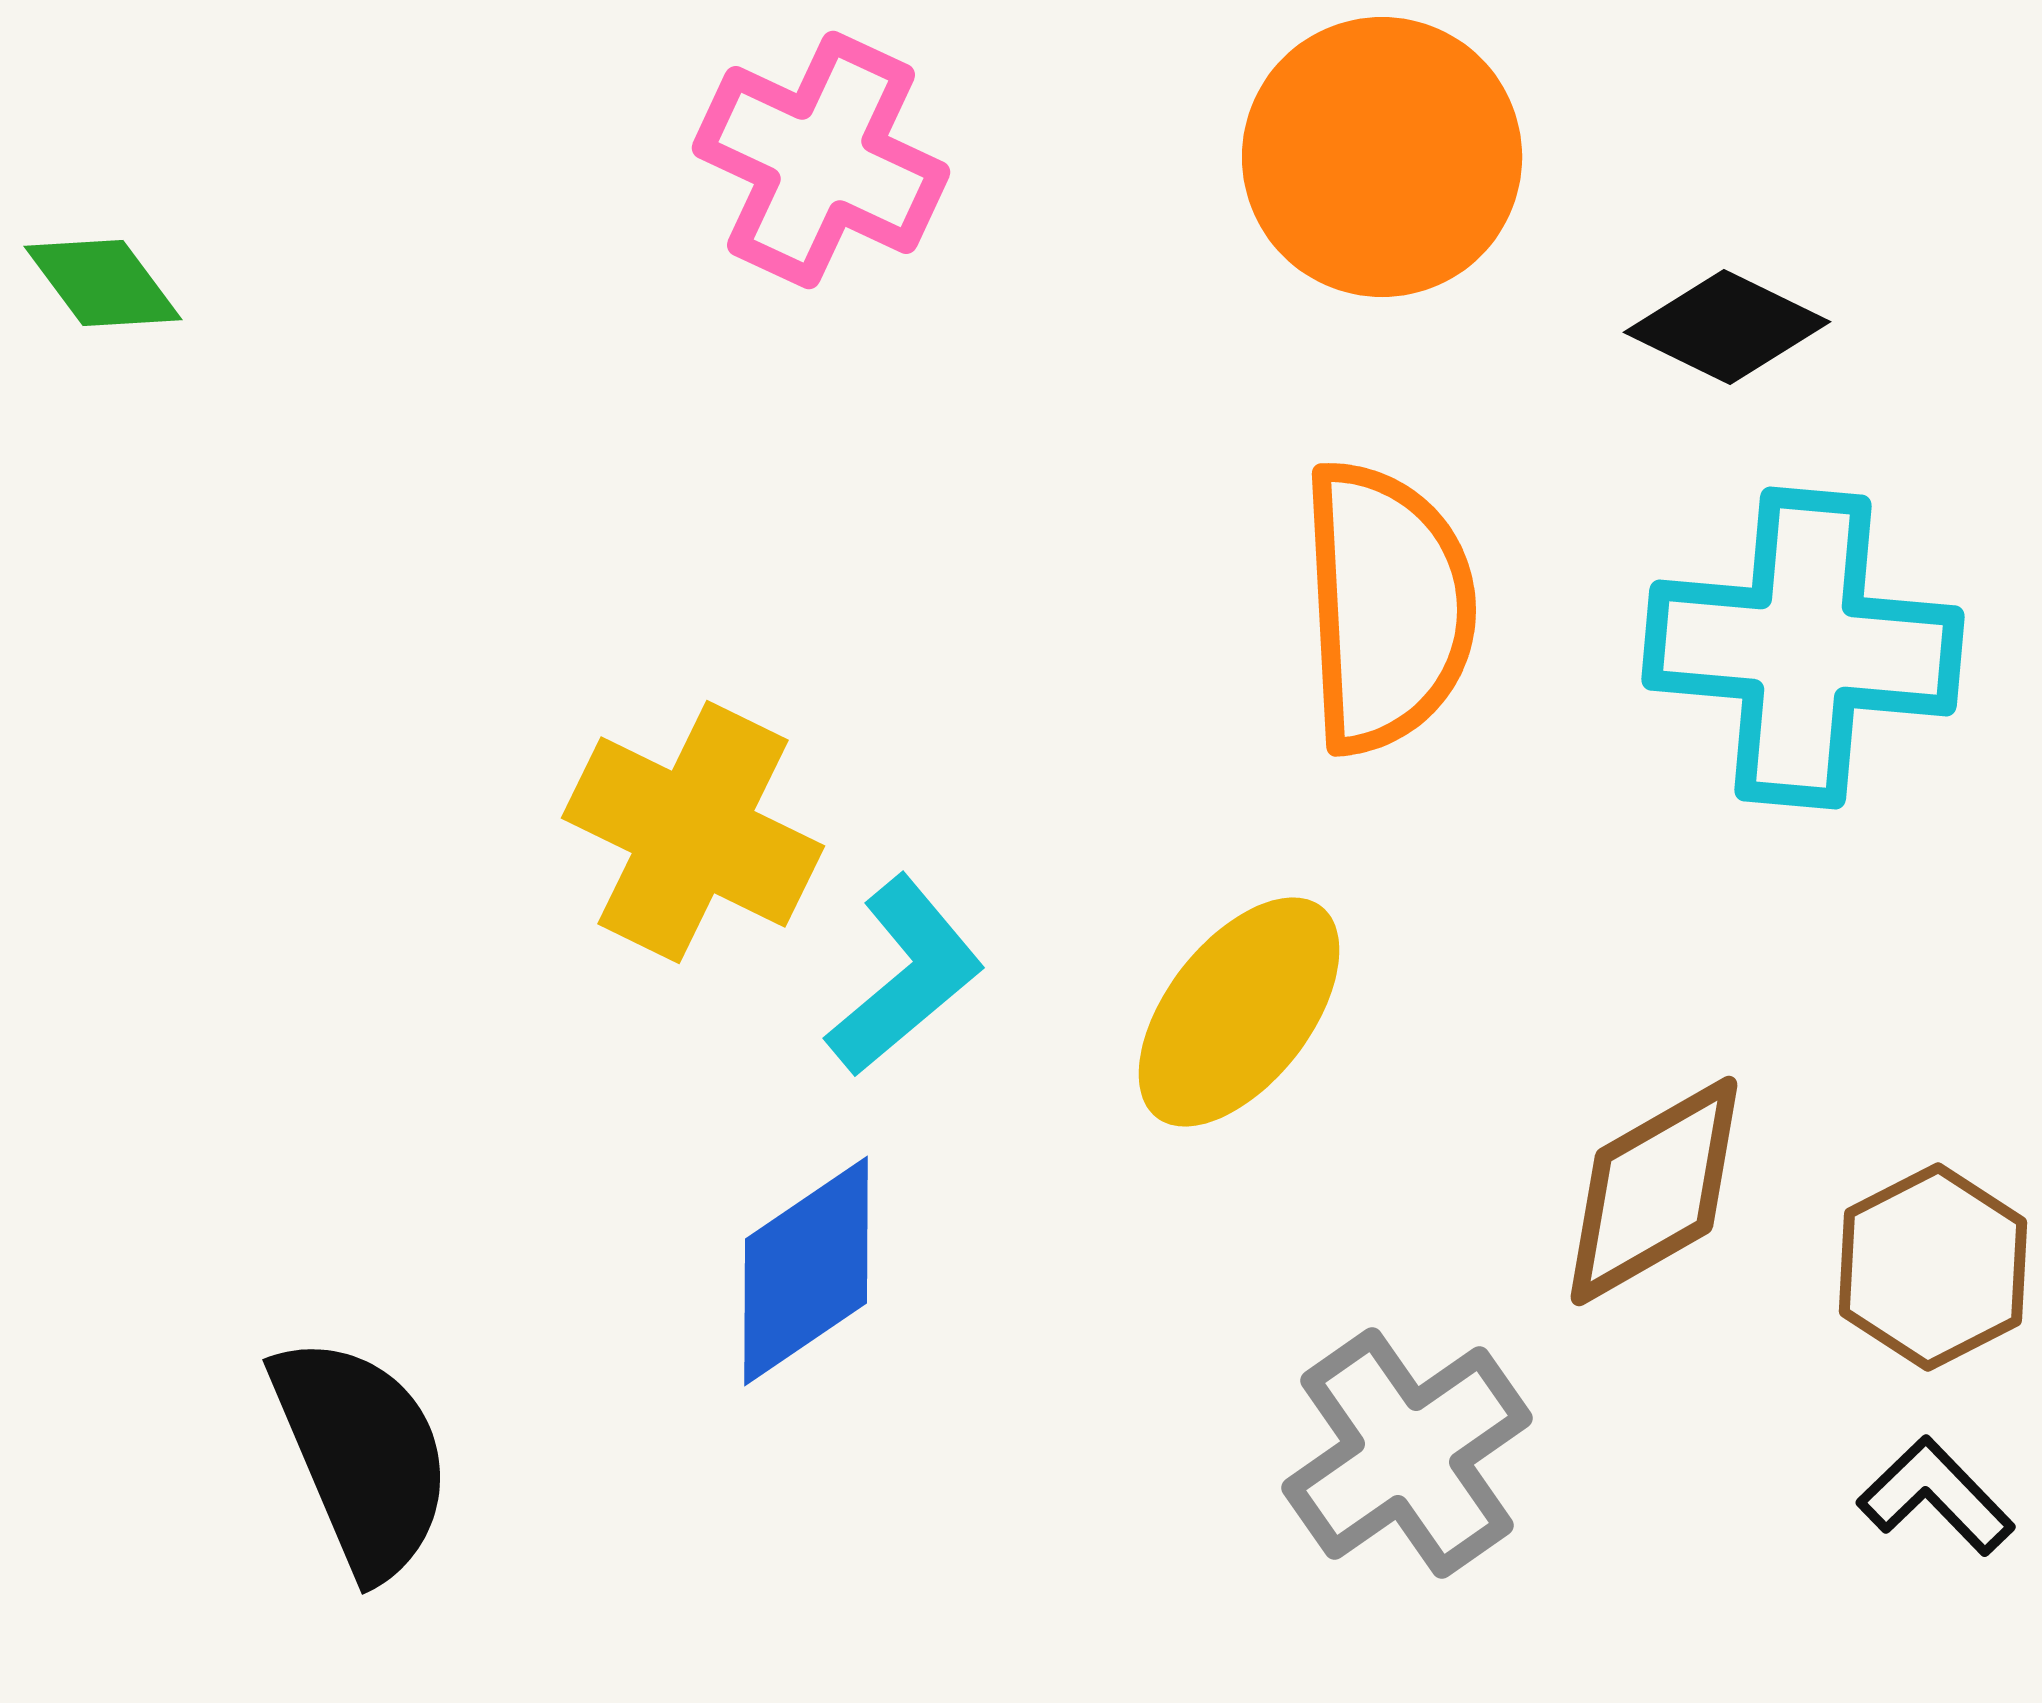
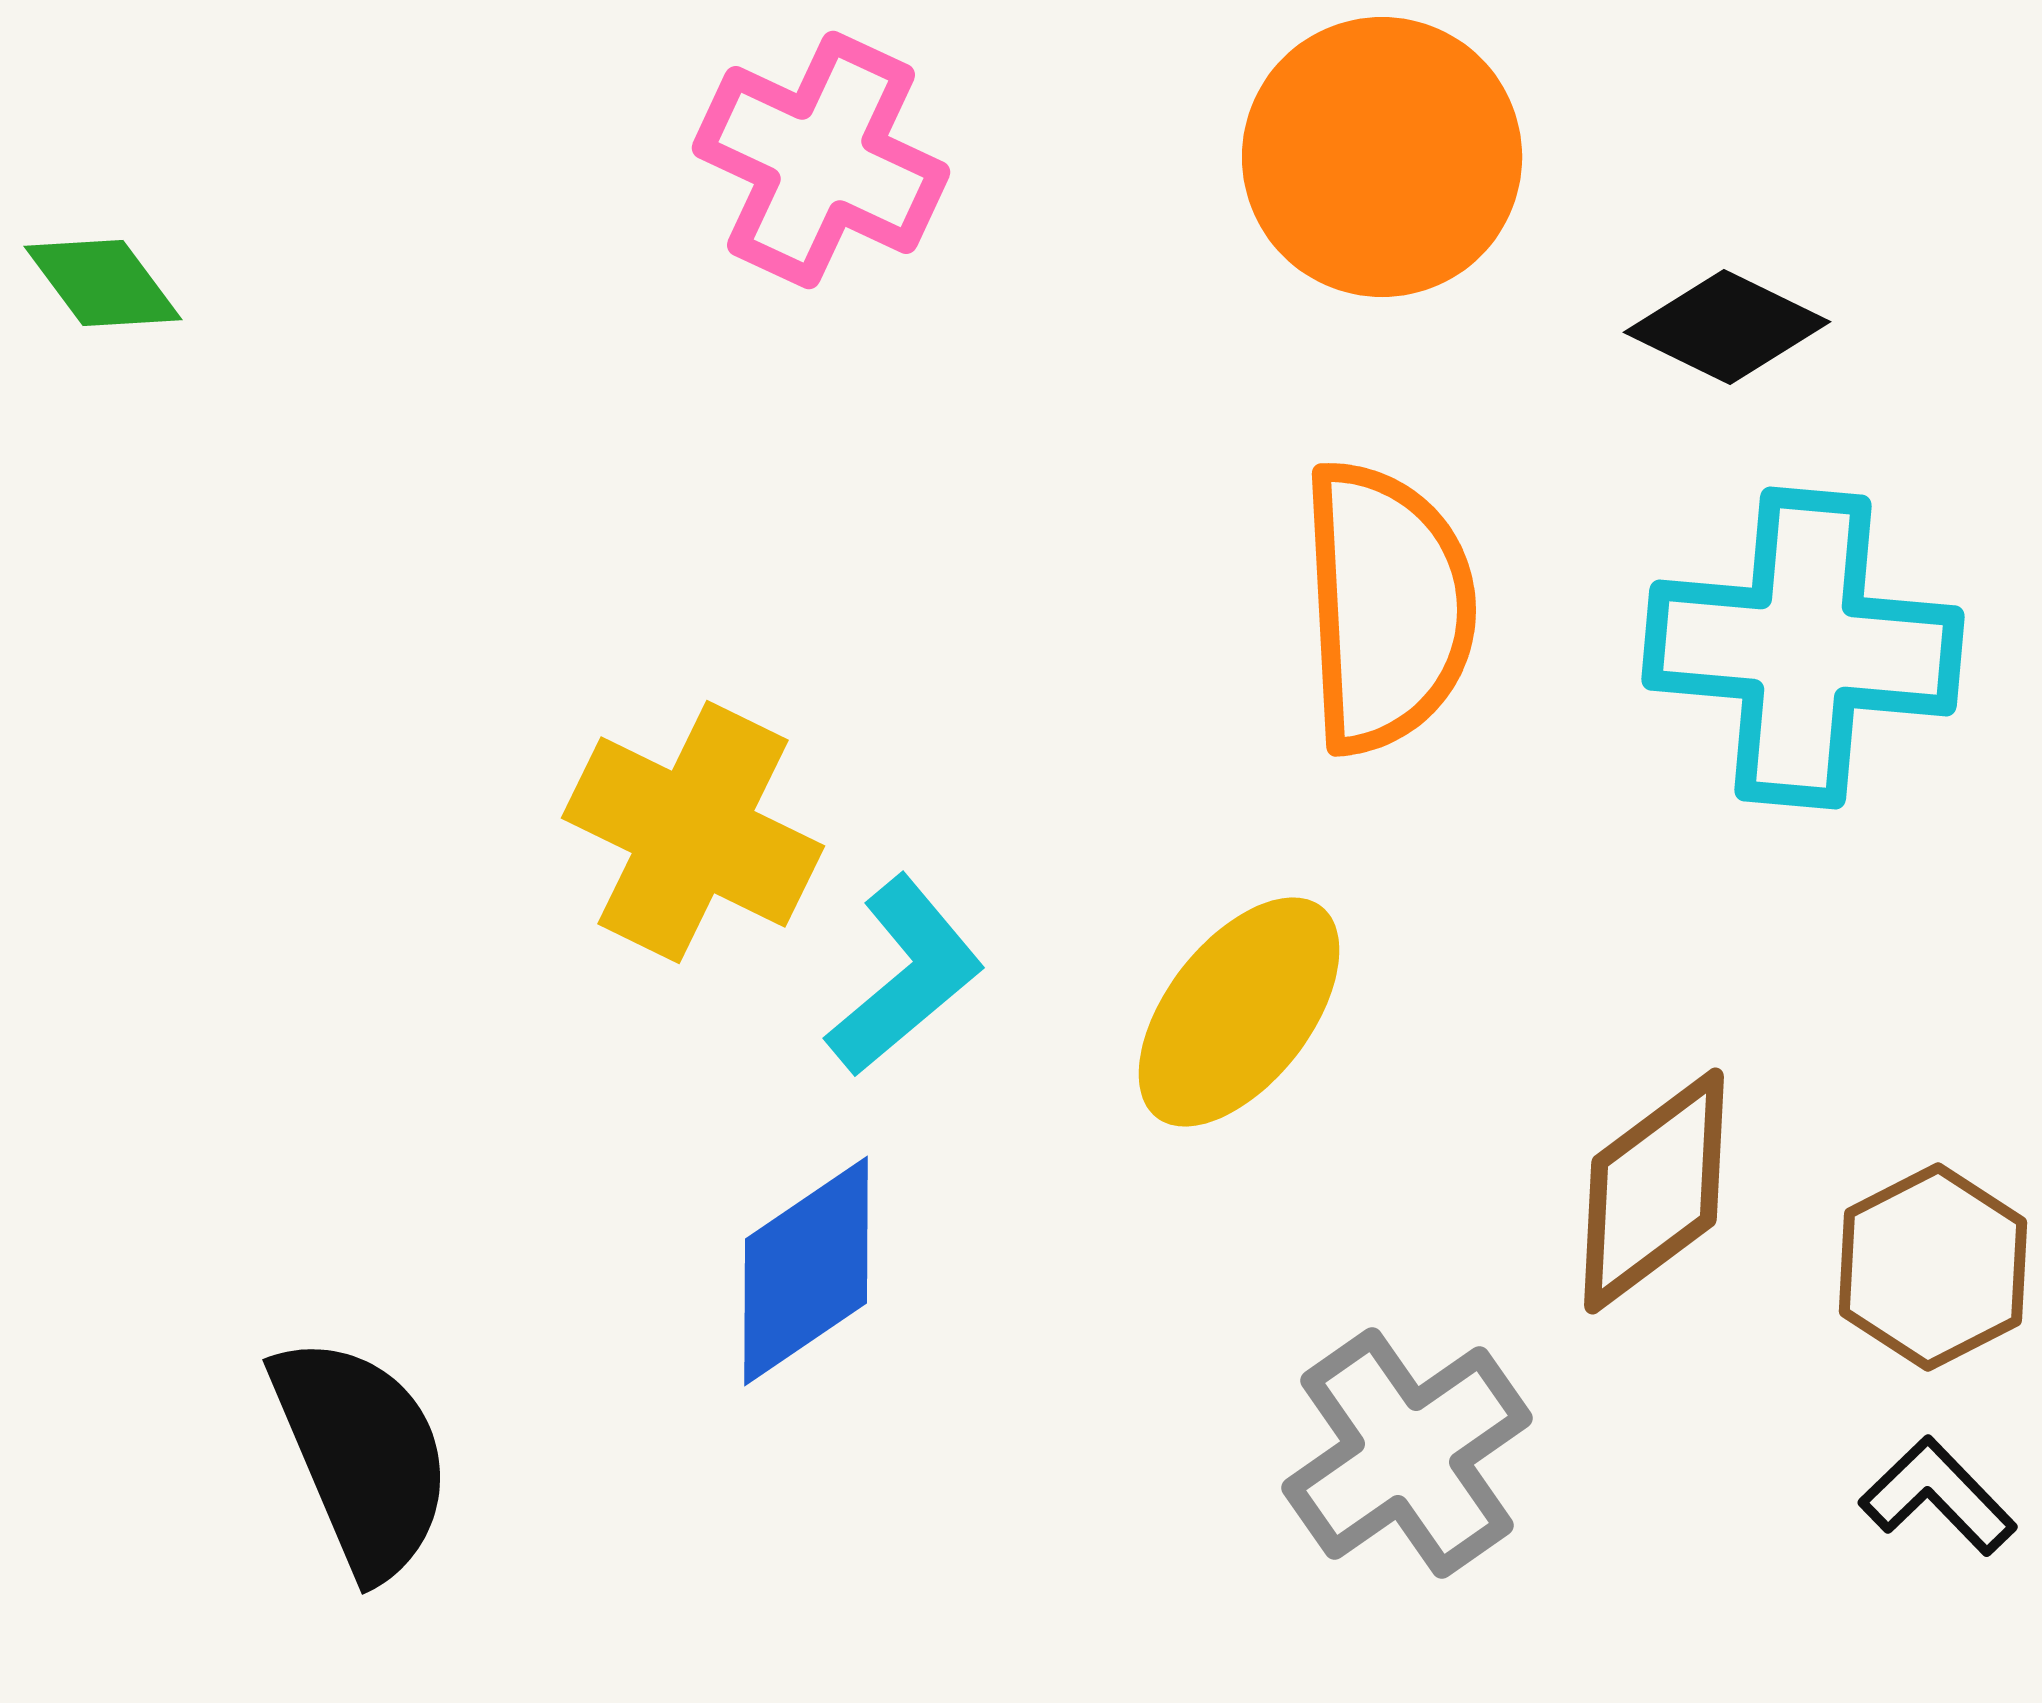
brown diamond: rotated 7 degrees counterclockwise
black L-shape: moved 2 px right
